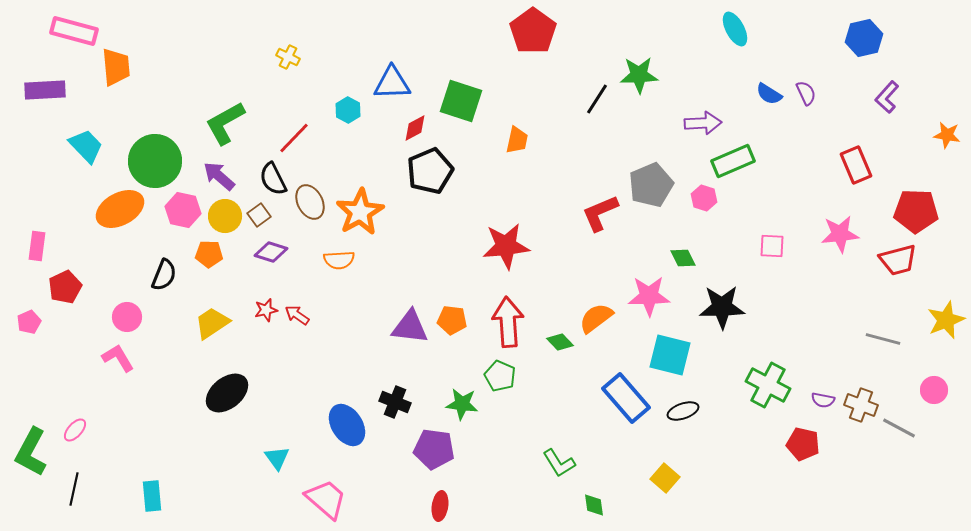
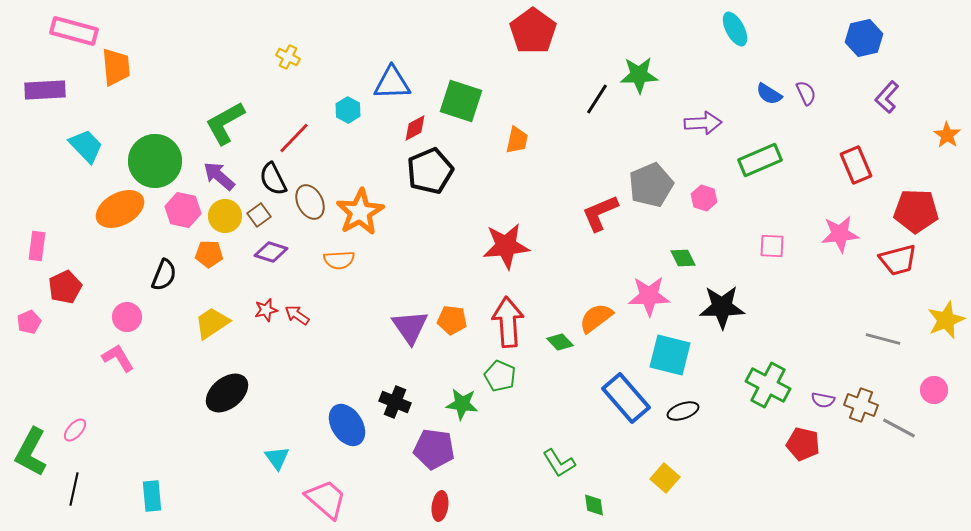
orange star at (947, 135): rotated 24 degrees clockwise
green rectangle at (733, 161): moved 27 px right, 1 px up
purple triangle at (410, 327): rotated 48 degrees clockwise
